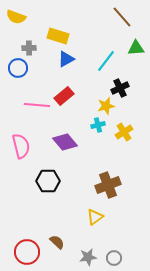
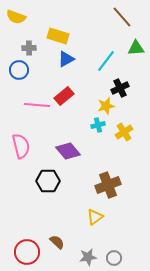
blue circle: moved 1 px right, 2 px down
purple diamond: moved 3 px right, 9 px down
